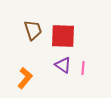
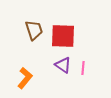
brown trapezoid: moved 1 px right
